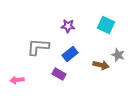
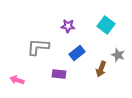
cyan square: rotated 12 degrees clockwise
blue rectangle: moved 7 px right, 1 px up
brown arrow: moved 4 px down; rotated 98 degrees clockwise
purple rectangle: rotated 24 degrees counterclockwise
pink arrow: rotated 24 degrees clockwise
